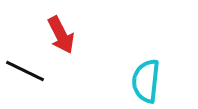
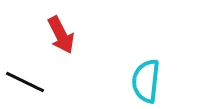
black line: moved 11 px down
